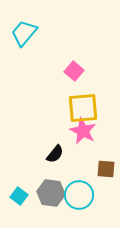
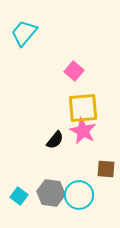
black semicircle: moved 14 px up
